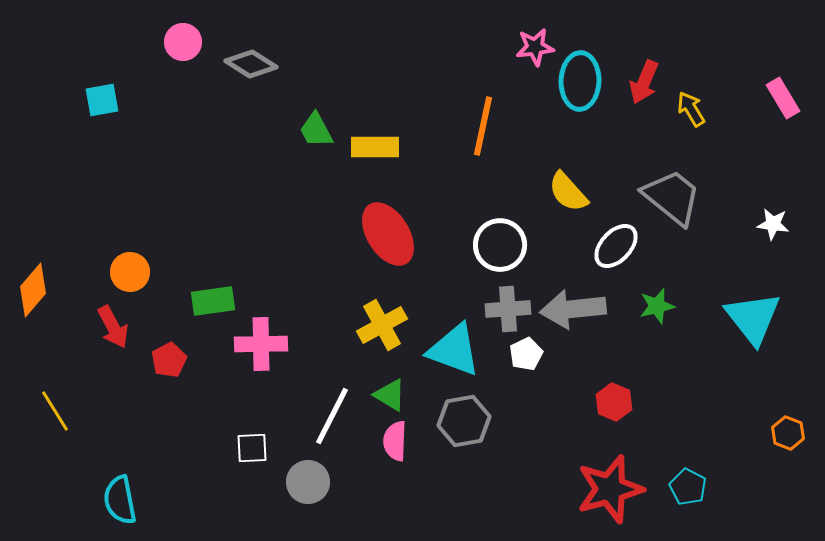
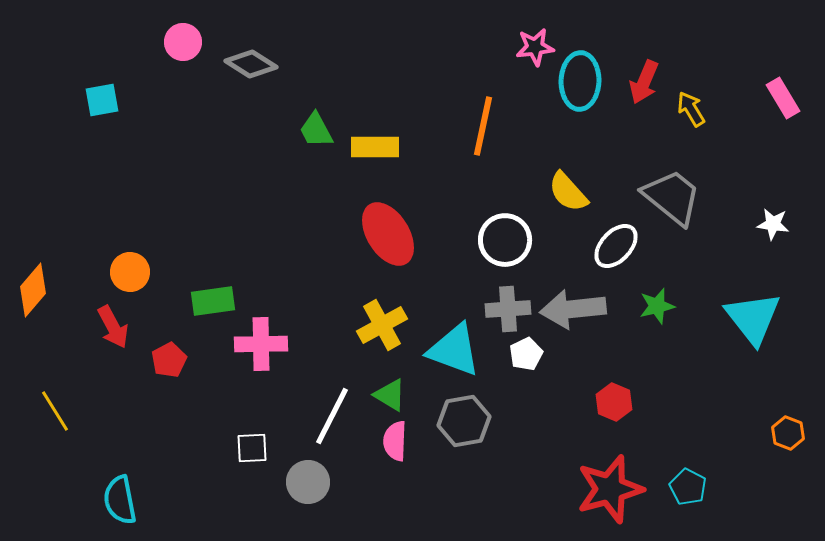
white circle at (500, 245): moved 5 px right, 5 px up
